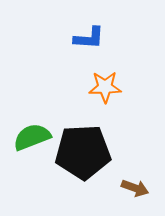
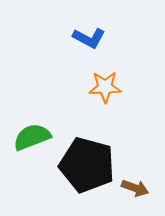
blue L-shape: rotated 24 degrees clockwise
black pentagon: moved 4 px right, 13 px down; rotated 18 degrees clockwise
